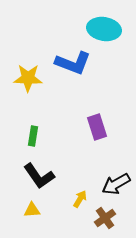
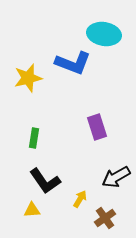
cyan ellipse: moved 5 px down
yellow star: rotated 16 degrees counterclockwise
green rectangle: moved 1 px right, 2 px down
black L-shape: moved 6 px right, 5 px down
black arrow: moved 7 px up
